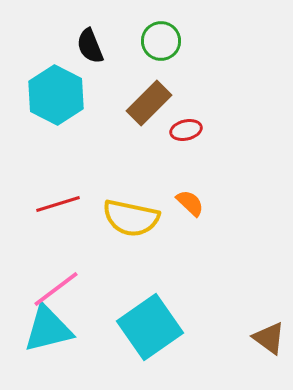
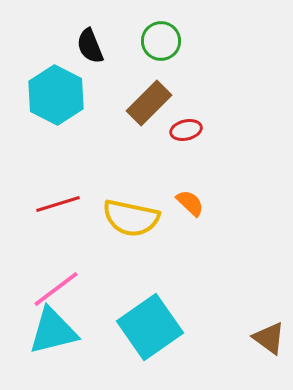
cyan triangle: moved 5 px right, 2 px down
